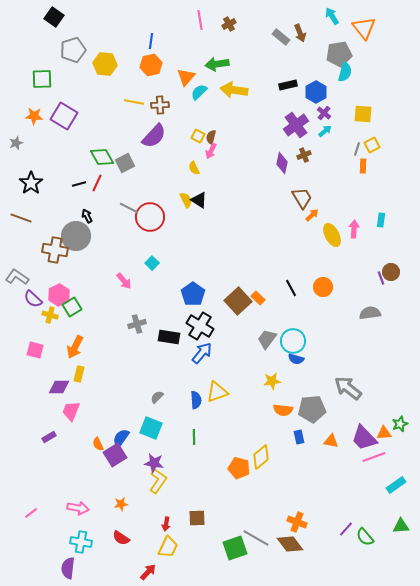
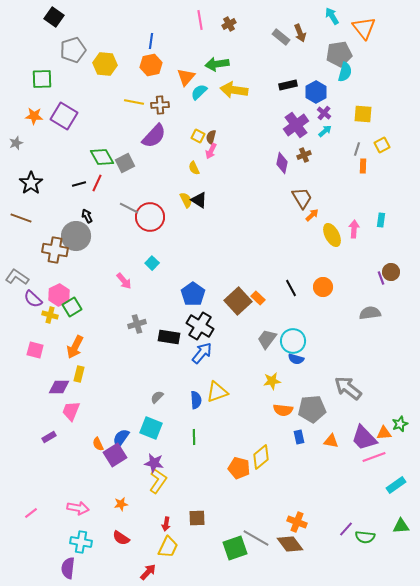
yellow square at (372, 145): moved 10 px right
green semicircle at (365, 537): rotated 42 degrees counterclockwise
